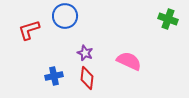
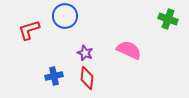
pink semicircle: moved 11 px up
